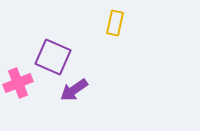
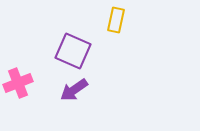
yellow rectangle: moved 1 px right, 3 px up
purple square: moved 20 px right, 6 px up
